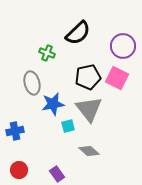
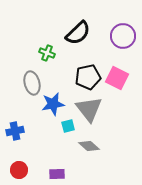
purple circle: moved 10 px up
gray diamond: moved 5 px up
purple rectangle: rotated 56 degrees counterclockwise
